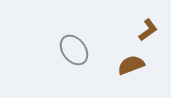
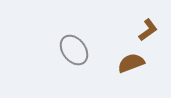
brown semicircle: moved 2 px up
